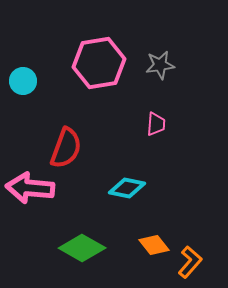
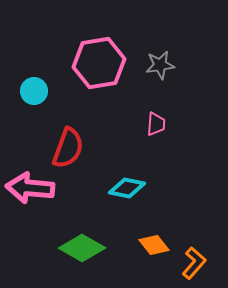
cyan circle: moved 11 px right, 10 px down
red semicircle: moved 2 px right
orange L-shape: moved 4 px right, 1 px down
